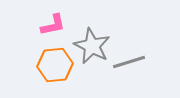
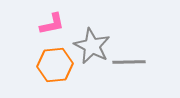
pink L-shape: moved 1 px left, 1 px up
gray line: rotated 16 degrees clockwise
